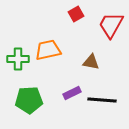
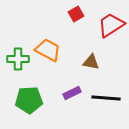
red trapezoid: rotated 28 degrees clockwise
orange trapezoid: rotated 40 degrees clockwise
black line: moved 4 px right, 2 px up
